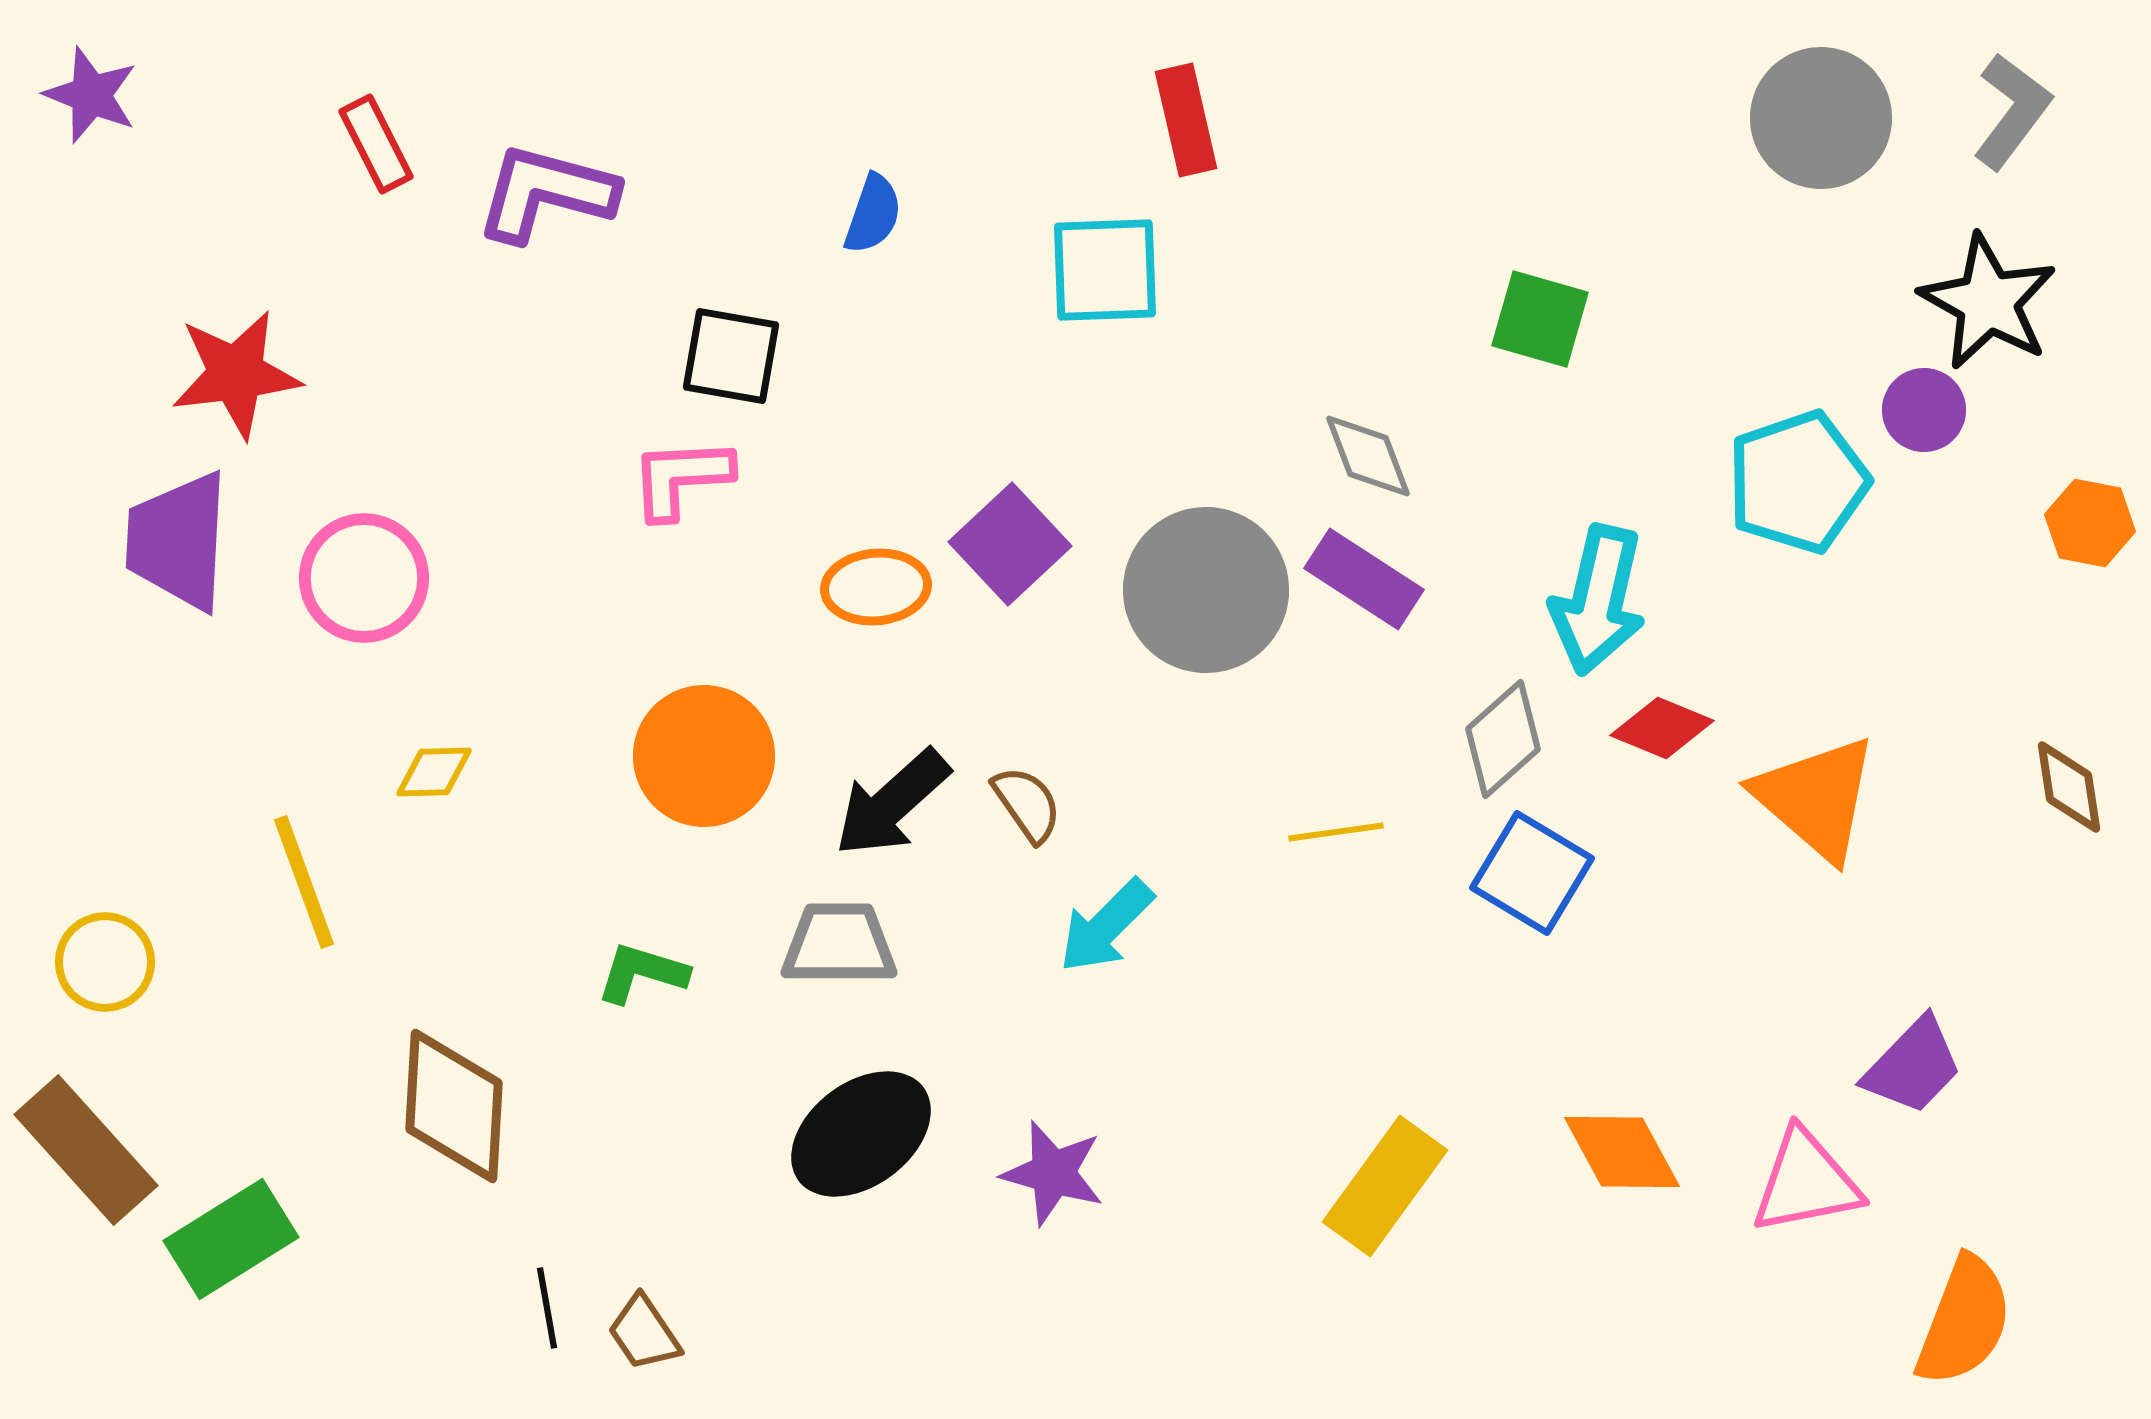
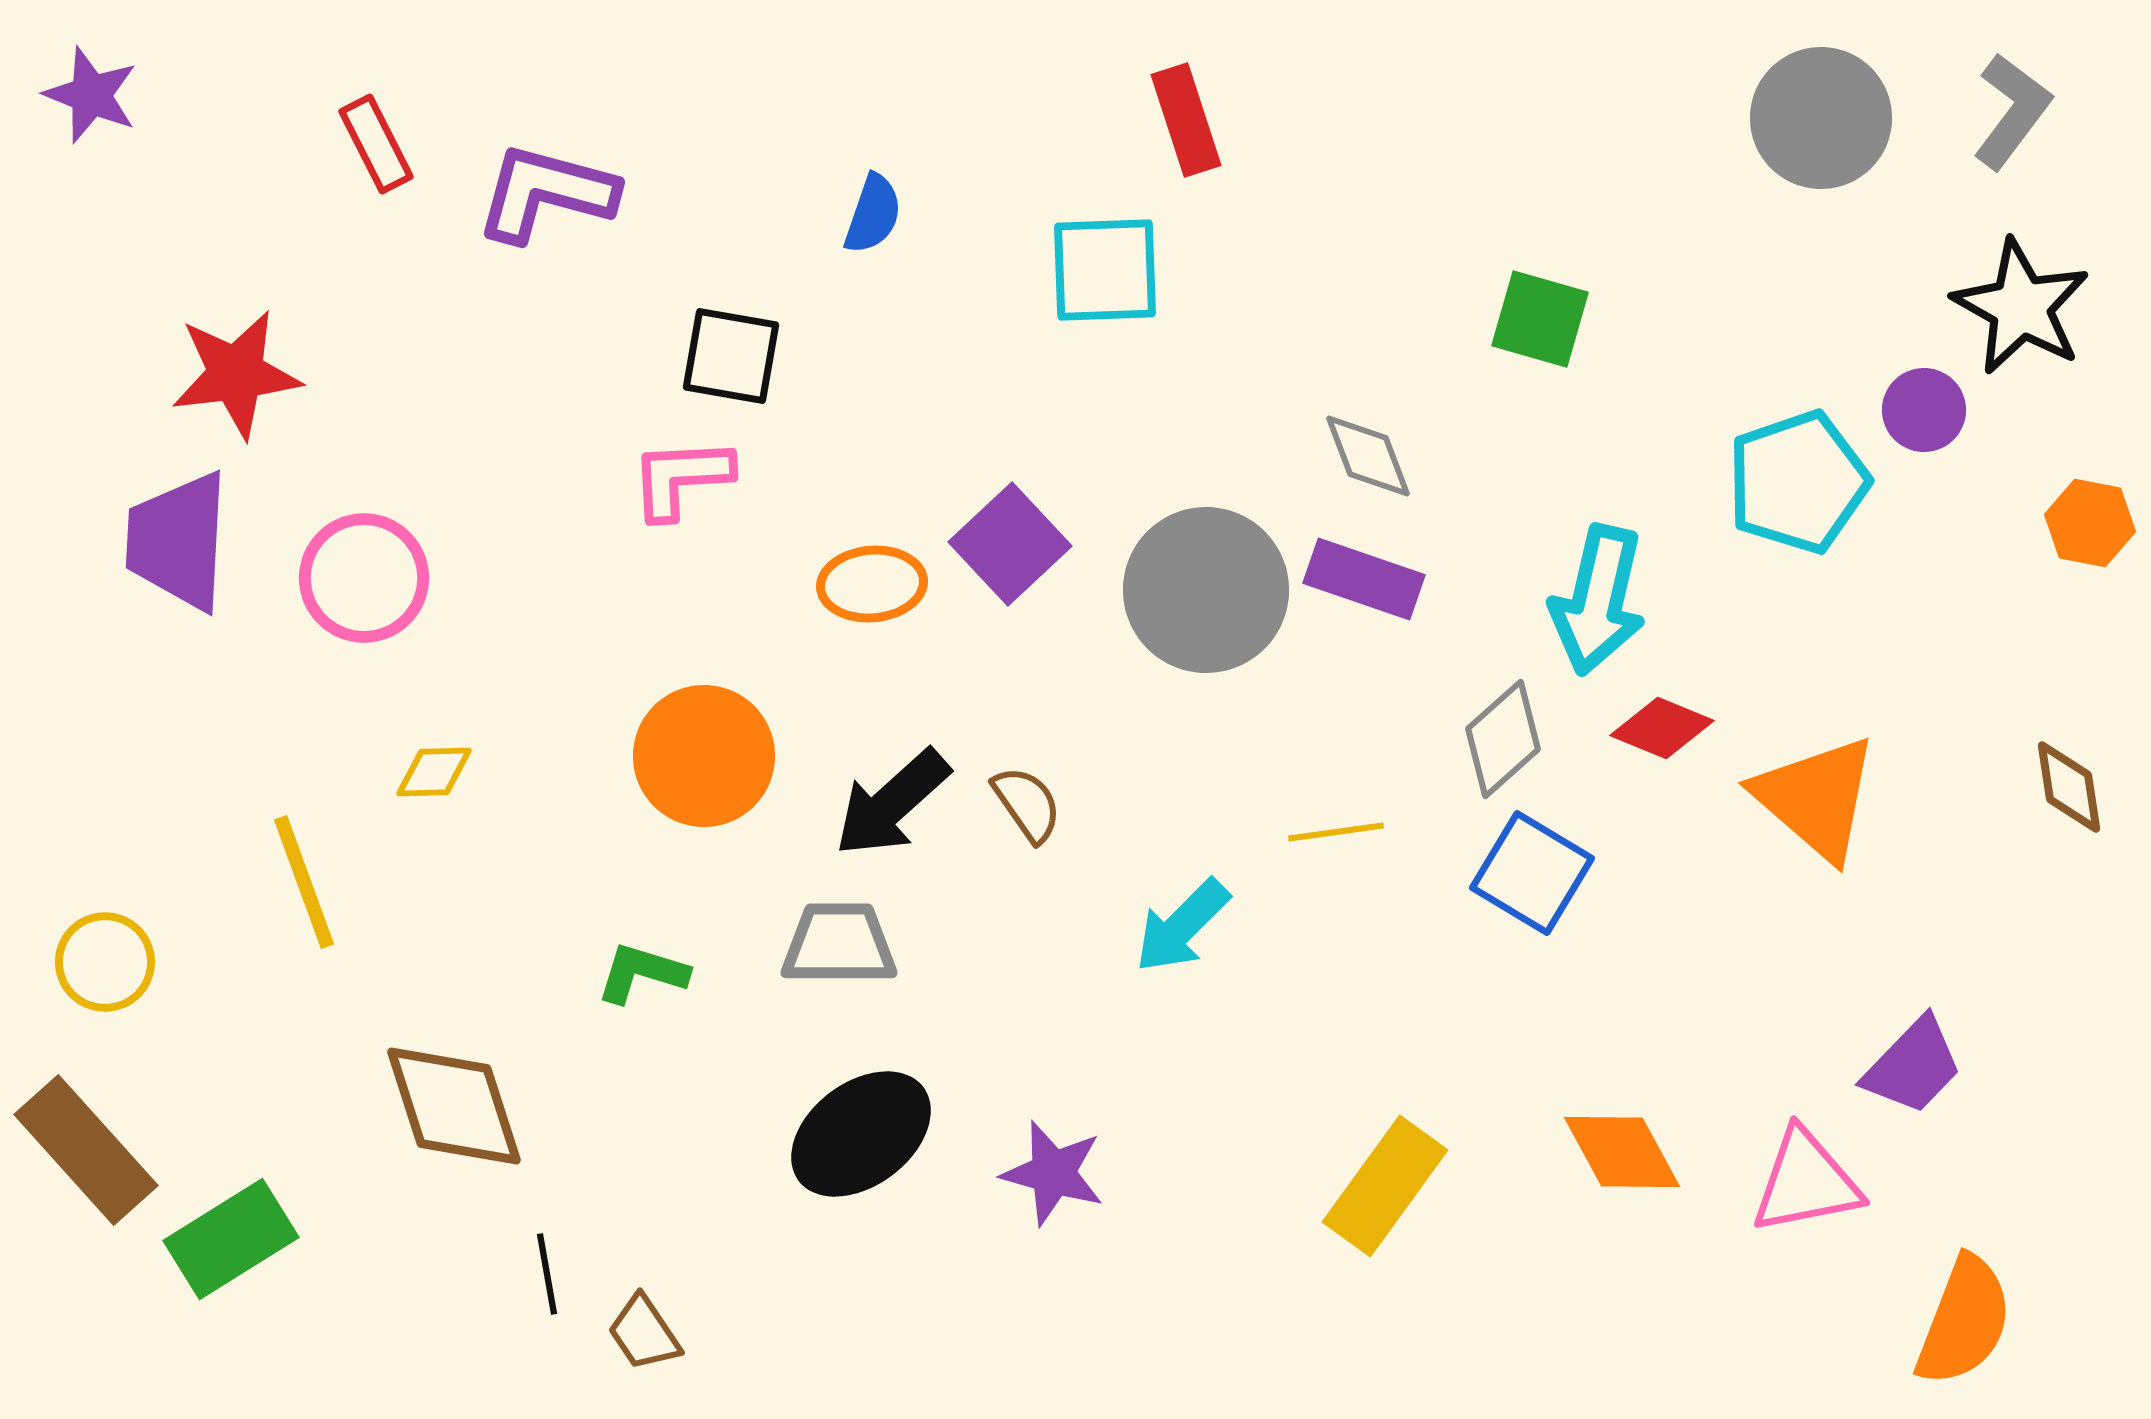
red rectangle at (1186, 120): rotated 5 degrees counterclockwise
black star at (1988, 302): moved 33 px right, 5 px down
purple rectangle at (1364, 579): rotated 14 degrees counterclockwise
orange ellipse at (876, 587): moved 4 px left, 3 px up
cyan arrow at (1106, 926): moved 76 px right
brown diamond at (454, 1106): rotated 21 degrees counterclockwise
black line at (547, 1308): moved 34 px up
